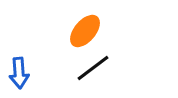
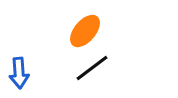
black line: moved 1 px left
